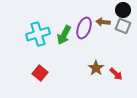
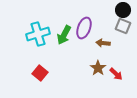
brown arrow: moved 21 px down
brown star: moved 2 px right
